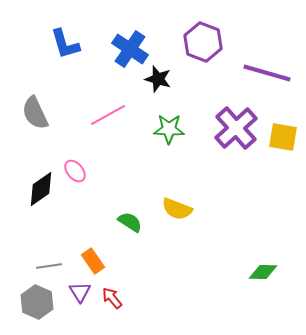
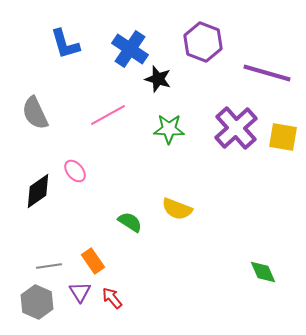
black diamond: moved 3 px left, 2 px down
green diamond: rotated 64 degrees clockwise
